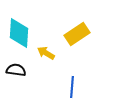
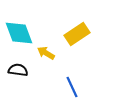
cyan diamond: rotated 24 degrees counterclockwise
black semicircle: moved 2 px right
blue line: rotated 30 degrees counterclockwise
